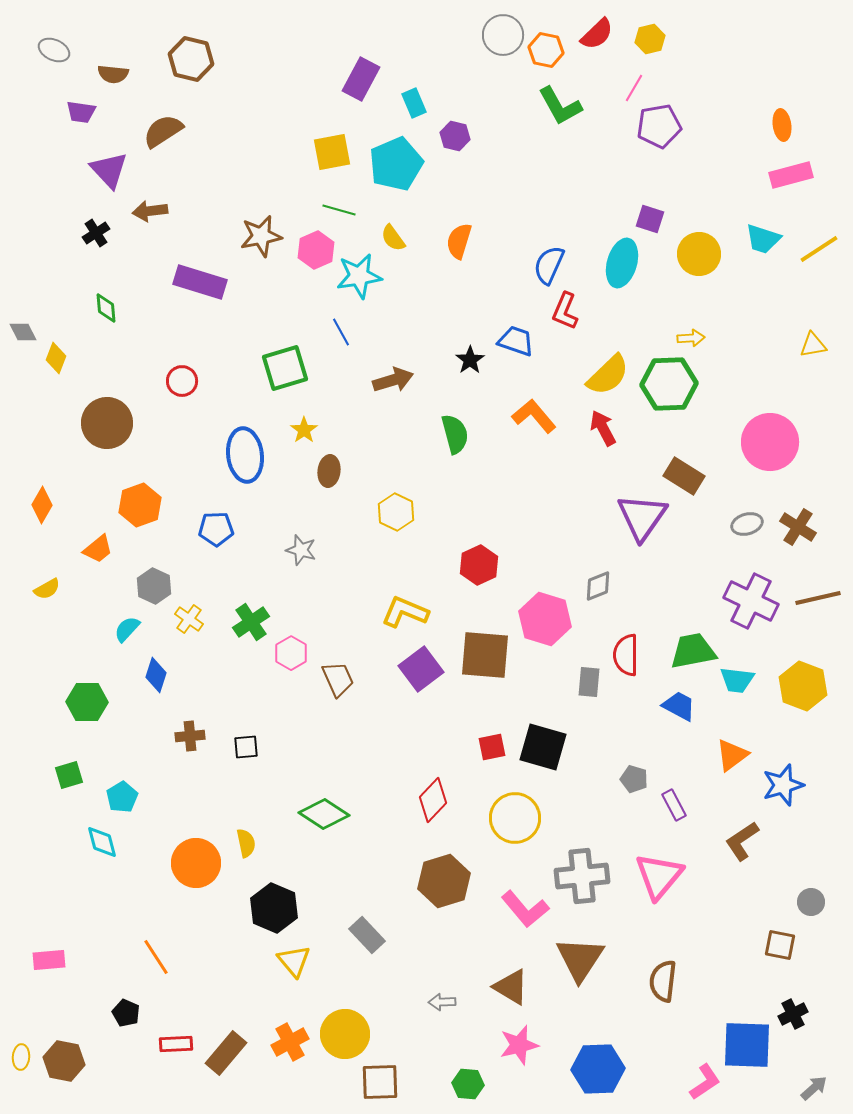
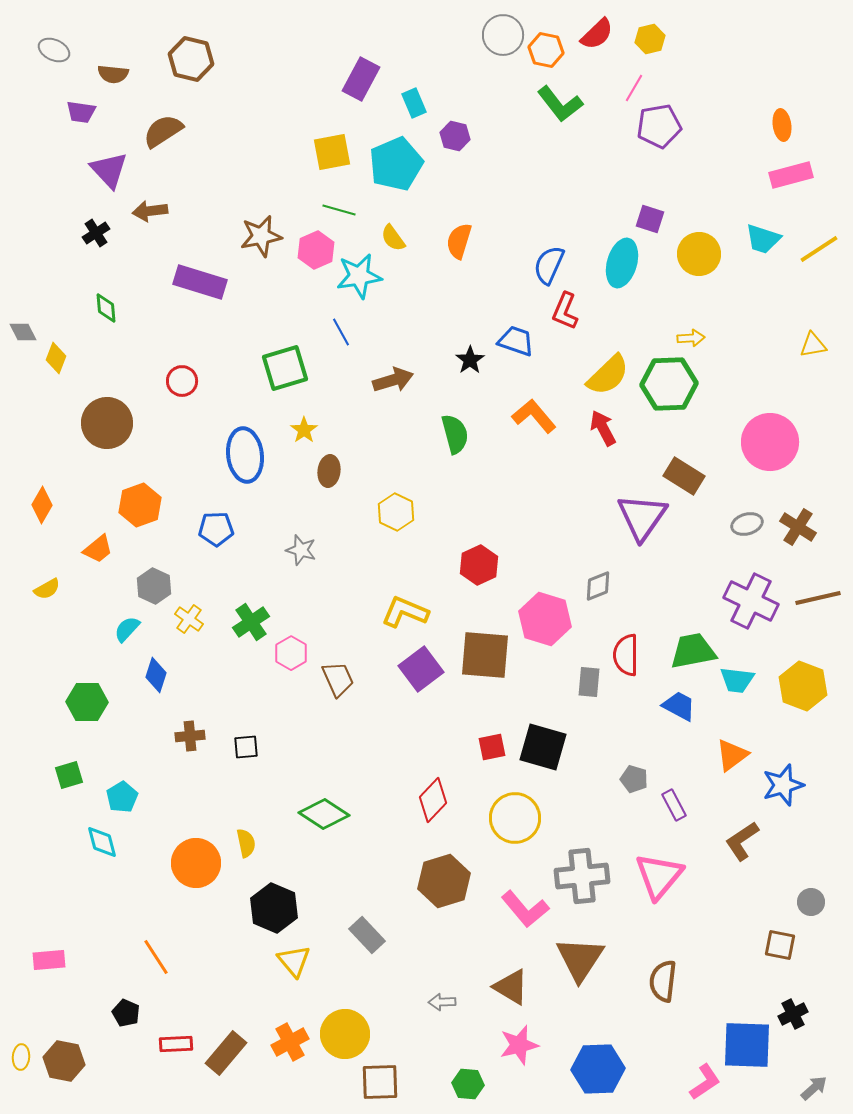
green L-shape at (560, 106): moved 2 px up; rotated 9 degrees counterclockwise
